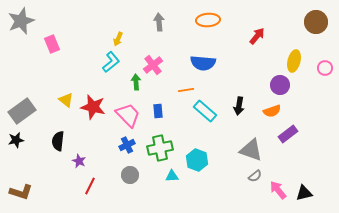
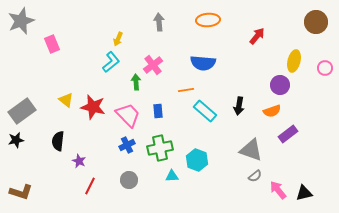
gray circle: moved 1 px left, 5 px down
